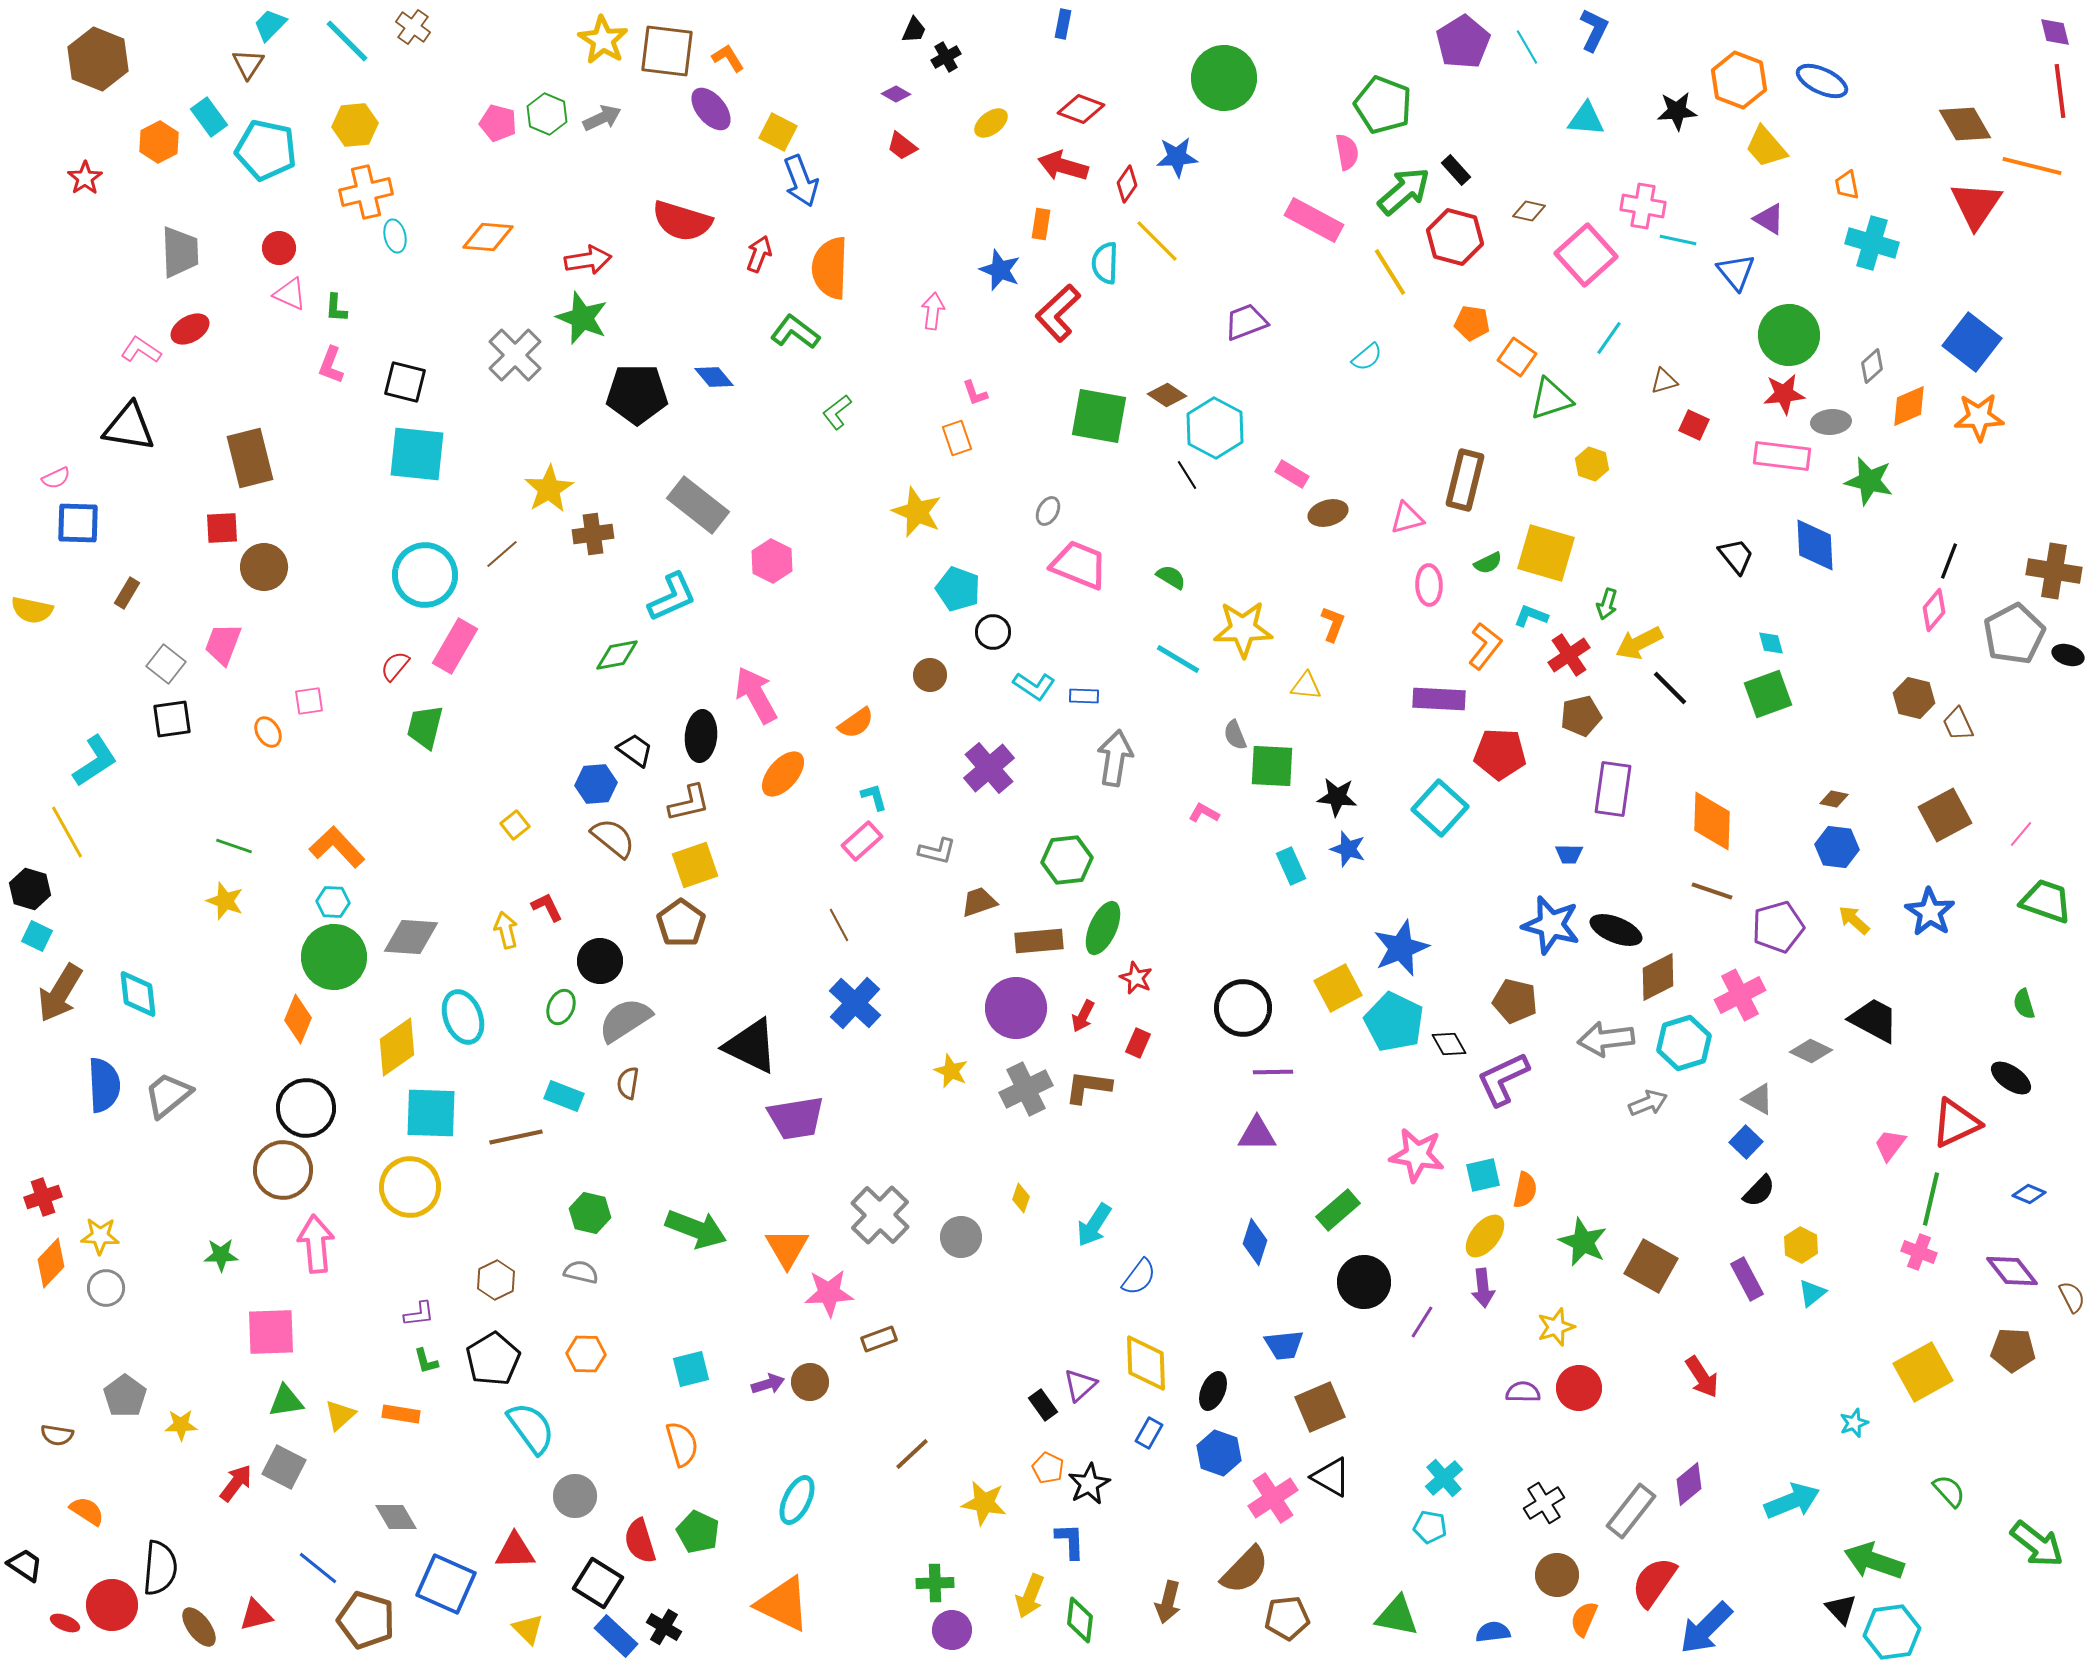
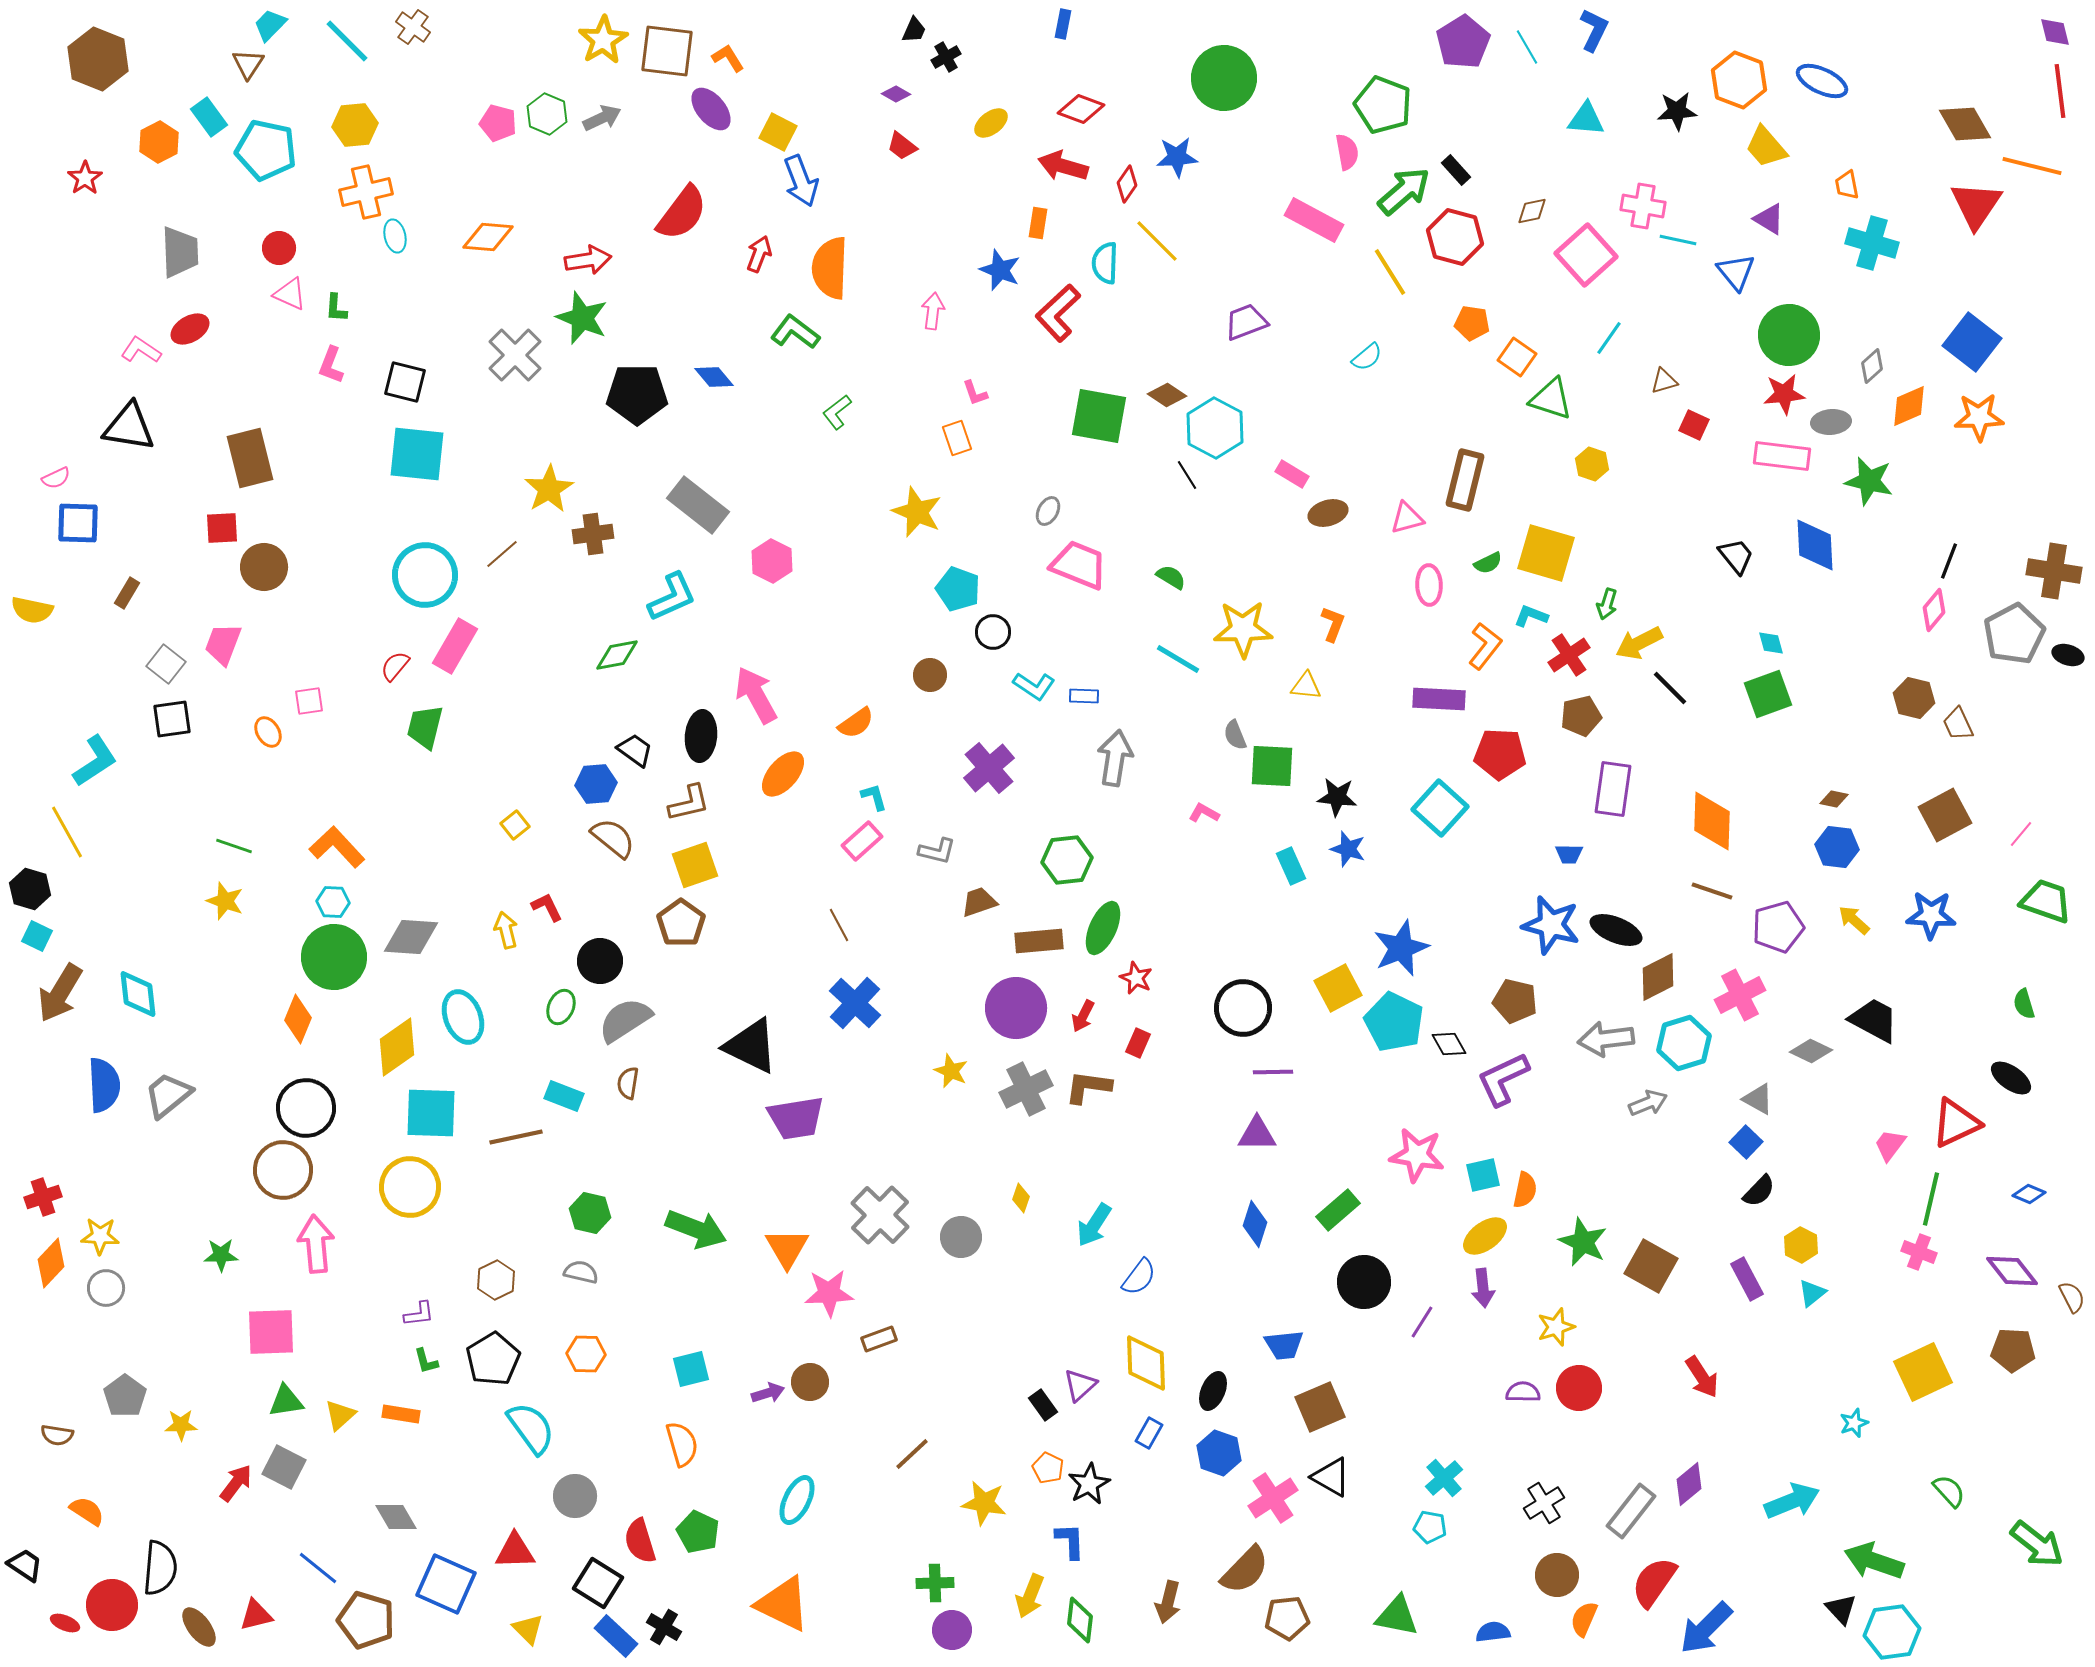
yellow star at (603, 40): rotated 9 degrees clockwise
brown diamond at (1529, 211): moved 3 px right; rotated 24 degrees counterclockwise
red semicircle at (682, 221): moved 8 px up; rotated 70 degrees counterclockwise
orange rectangle at (1041, 224): moved 3 px left, 1 px up
green triangle at (1551, 399): rotated 36 degrees clockwise
blue star at (1930, 912): moved 1 px right, 3 px down; rotated 30 degrees counterclockwise
yellow ellipse at (1485, 1236): rotated 15 degrees clockwise
blue diamond at (1255, 1242): moved 18 px up
yellow square at (1923, 1372): rotated 4 degrees clockwise
purple arrow at (768, 1384): moved 9 px down
